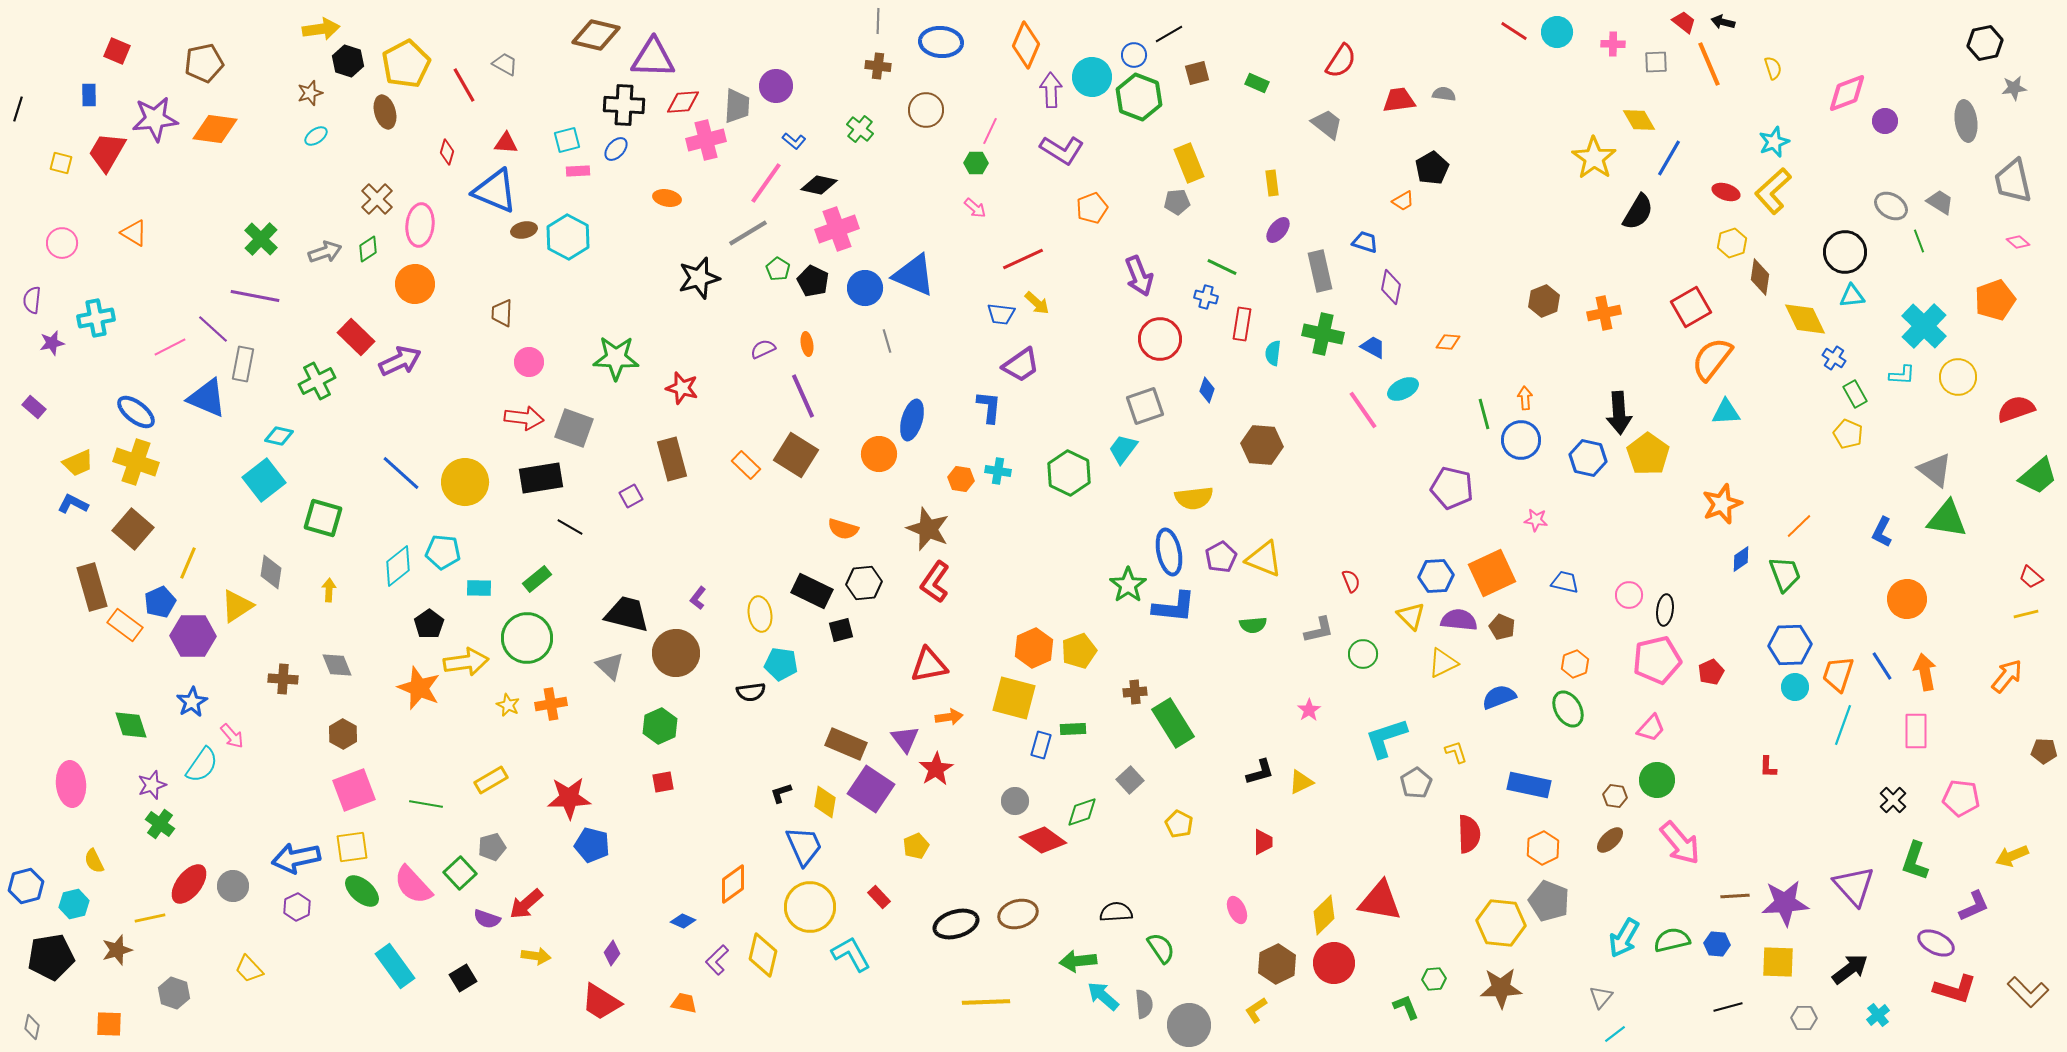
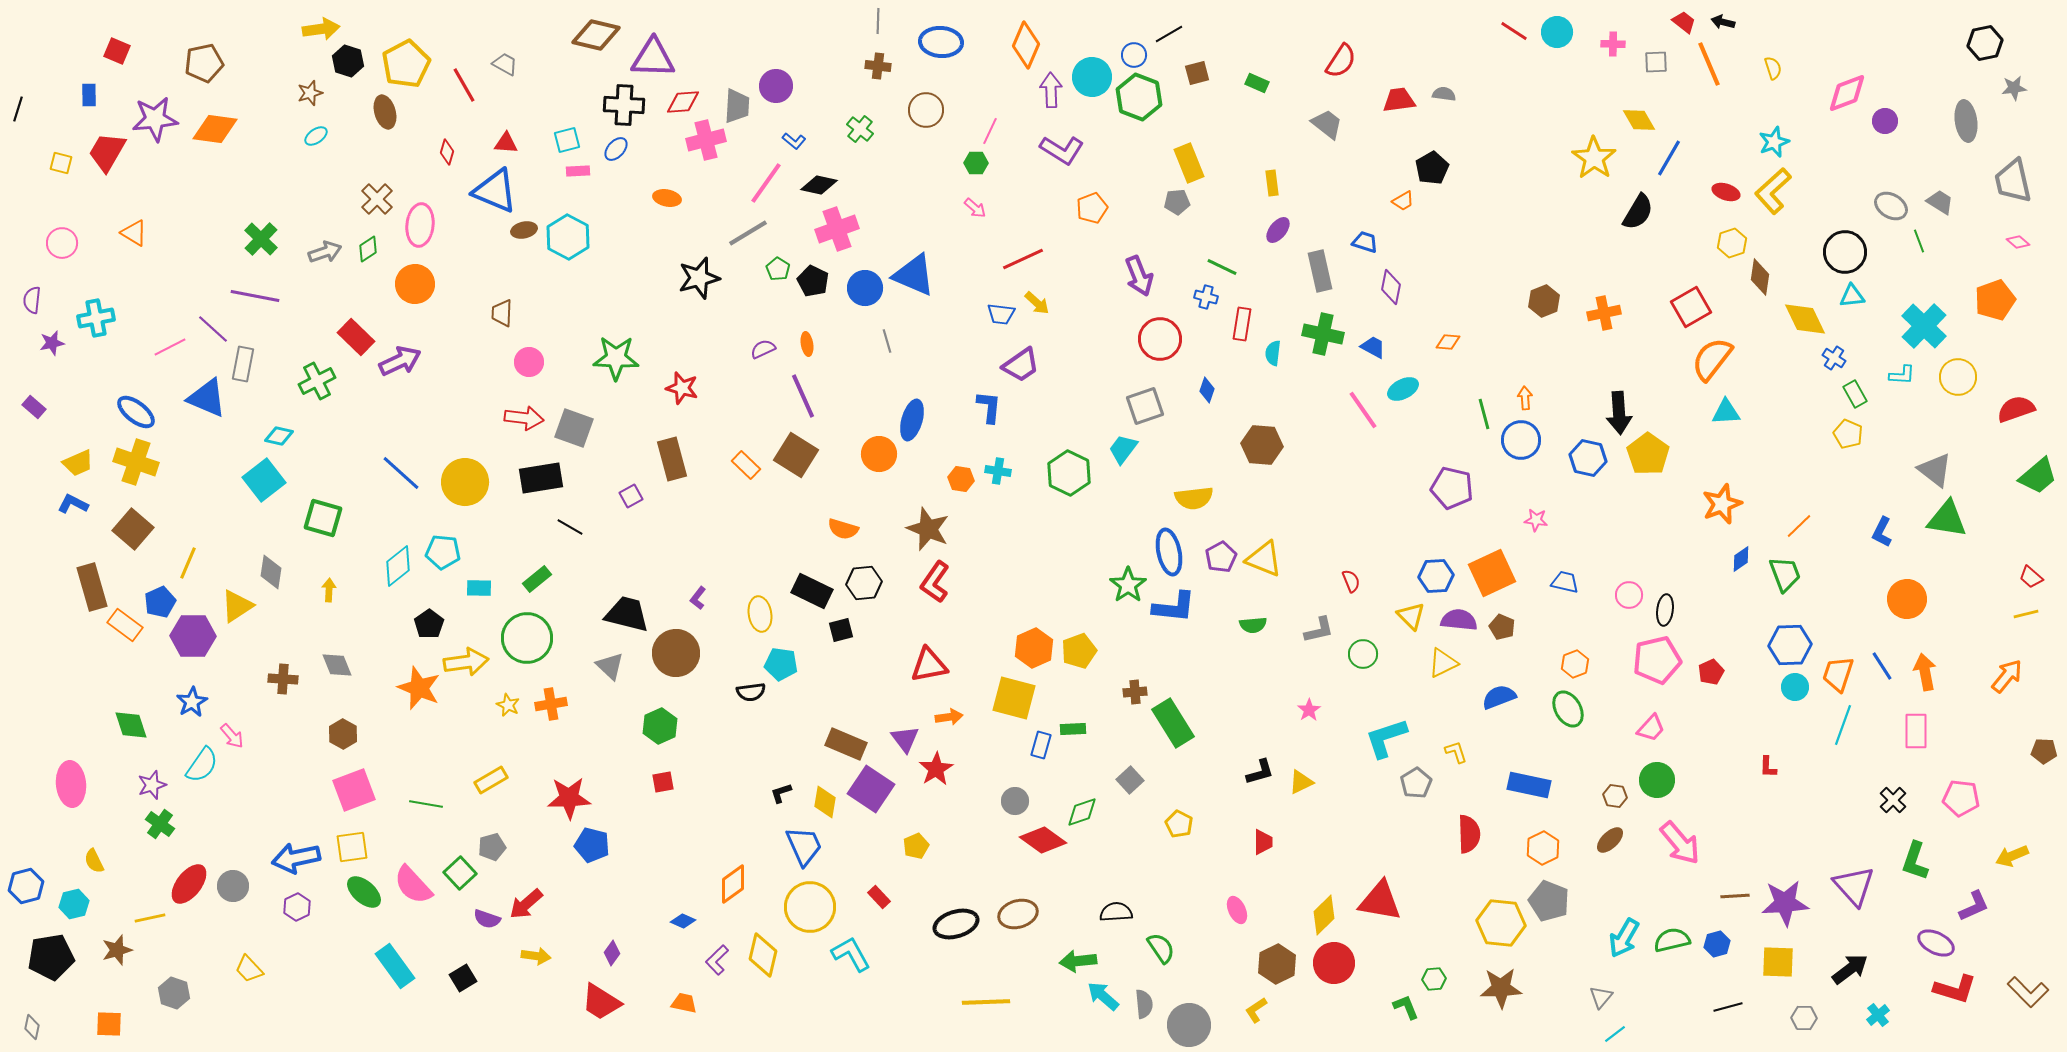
green ellipse at (362, 891): moved 2 px right, 1 px down
blue hexagon at (1717, 944): rotated 20 degrees counterclockwise
